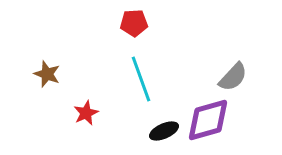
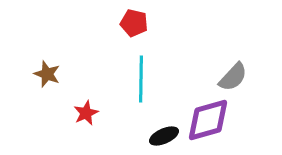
red pentagon: rotated 16 degrees clockwise
cyan line: rotated 21 degrees clockwise
black ellipse: moved 5 px down
